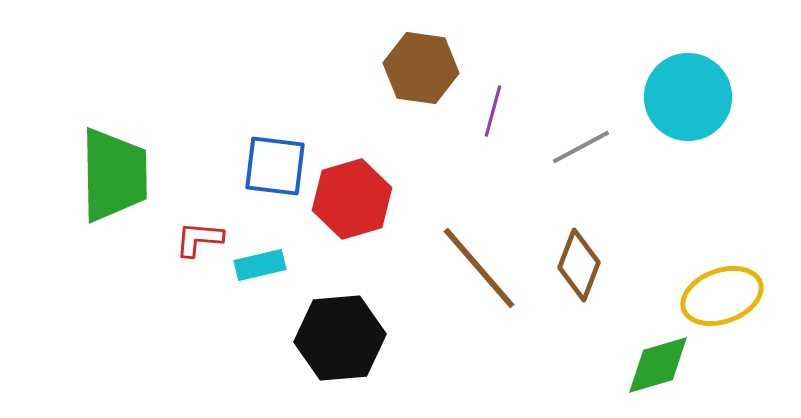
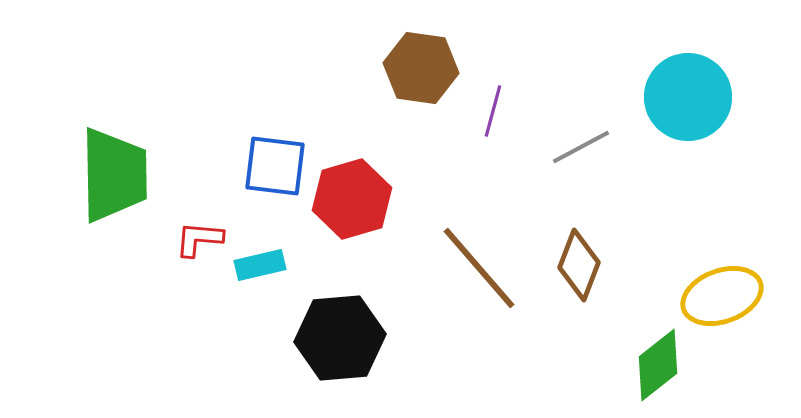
green diamond: rotated 22 degrees counterclockwise
